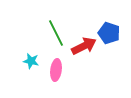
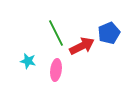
blue pentagon: rotated 30 degrees clockwise
red arrow: moved 2 px left
cyan star: moved 3 px left
